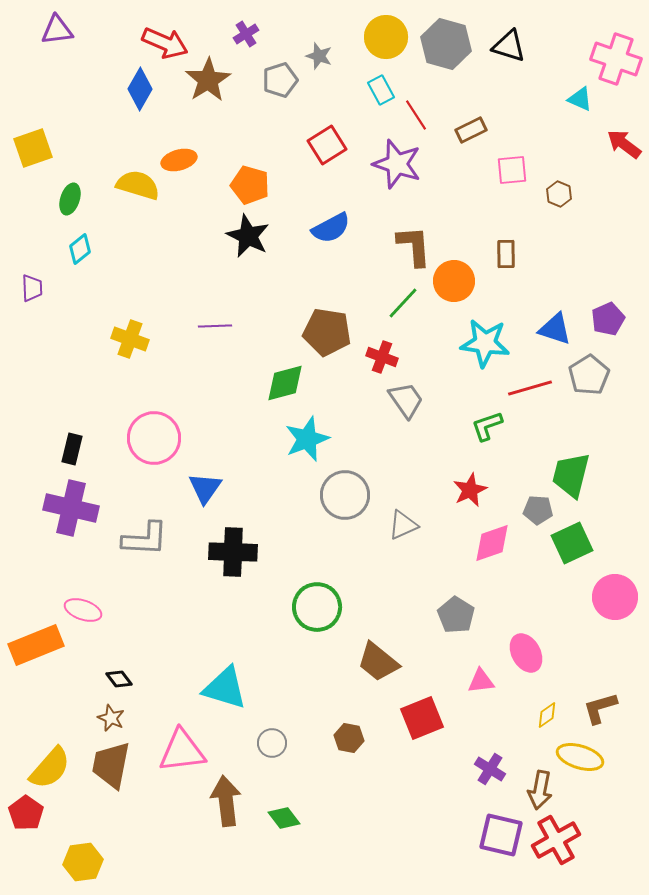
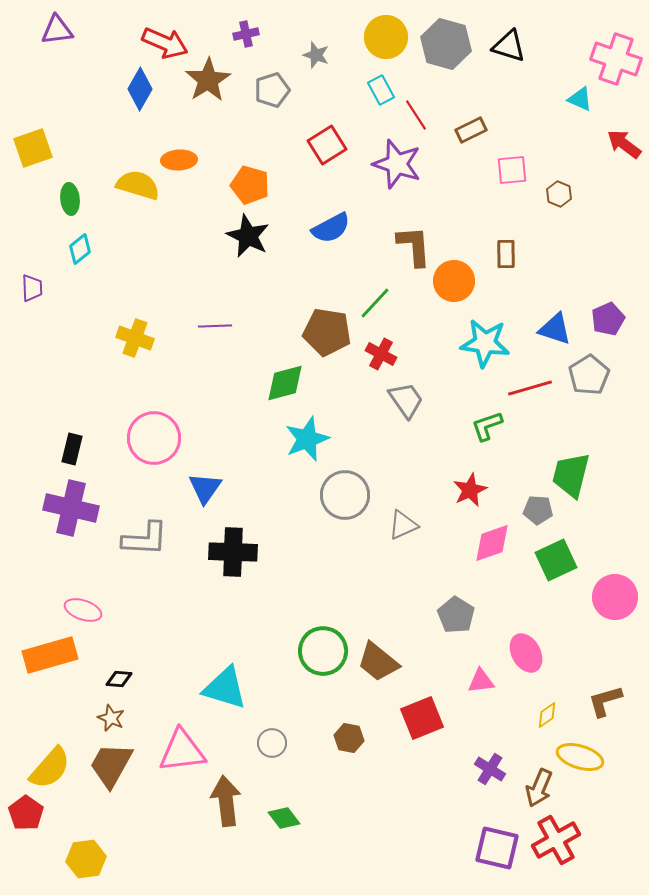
purple cross at (246, 34): rotated 20 degrees clockwise
gray star at (319, 56): moved 3 px left, 1 px up
gray pentagon at (280, 80): moved 8 px left, 10 px down
orange ellipse at (179, 160): rotated 12 degrees clockwise
green ellipse at (70, 199): rotated 24 degrees counterclockwise
green line at (403, 303): moved 28 px left
yellow cross at (130, 339): moved 5 px right, 1 px up
red cross at (382, 357): moved 1 px left, 3 px up; rotated 8 degrees clockwise
green square at (572, 543): moved 16 px left, 17 px down
green circle at (317, 607): moved 6 px right, 44 px down
orange rectangle at (36, 645): moved 14 px right, 10 px down; rotated 6 degrees clockwise
black diamond at (119, 679): rotated 48 degrees counterclockwise
brown L-shape at (600, 708): moved 5 px right, 7 px up
brown trapezoid at (111, 765): rotated 18 degrees clockwise
brown arrow at (540, 790): moved 1 px left, 2 px up; rotated 12 degrees clockwise
purple square at (501, 835): moved 4 px left, 13 px down
yellow hexagon at (83, 862): moved 3 px right, 3 px up
